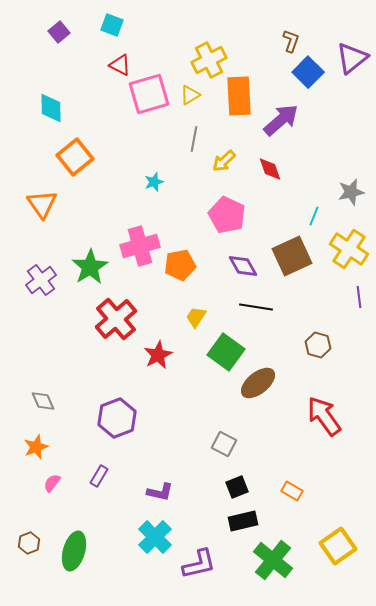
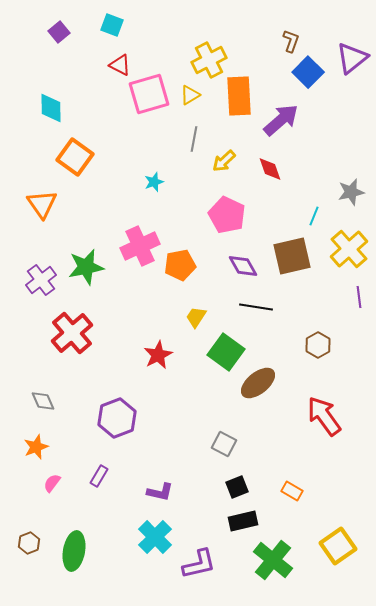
orange square at (75, 157): rotated 15 degrees counterclockwise
pink cross at (140, 246): rotated 9 degrees counterclockwise
yellow cross at (349, 249): rotated 15 degrees clockwise
brown square at (292, 256): rotated 12 degrees clockwise
green star at (90, 267): moved 4 px left; rotated 21 degrees clockwise
red cross at (116, 319): moved 44 px left, 14 px down
brown hexagon at (318, 345): rotated 15 degrees clockwise
green ellipse at (74, 551): rotated 6 degrees counterclockwise
